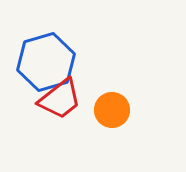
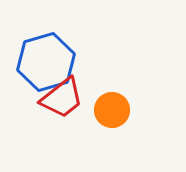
red trapezoid: moved 2 px right, 1 px up
